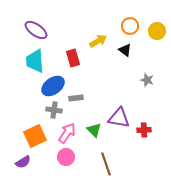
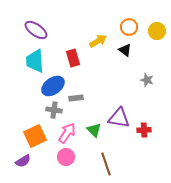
orange circle: moved 1 px left, 1 px down
purple semicircle: moved 1 px up
